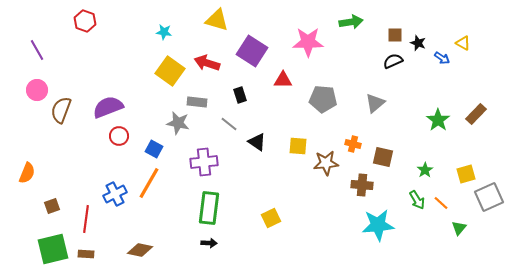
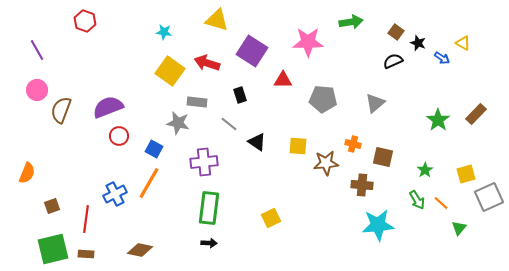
brown square at (395, 35): moved 1 px right, 3 px up; rotated 35 degrees clockwise
